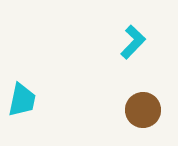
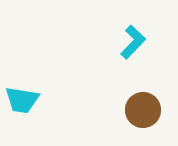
cyan trapezoid: rotated 87 degrees clockwise
